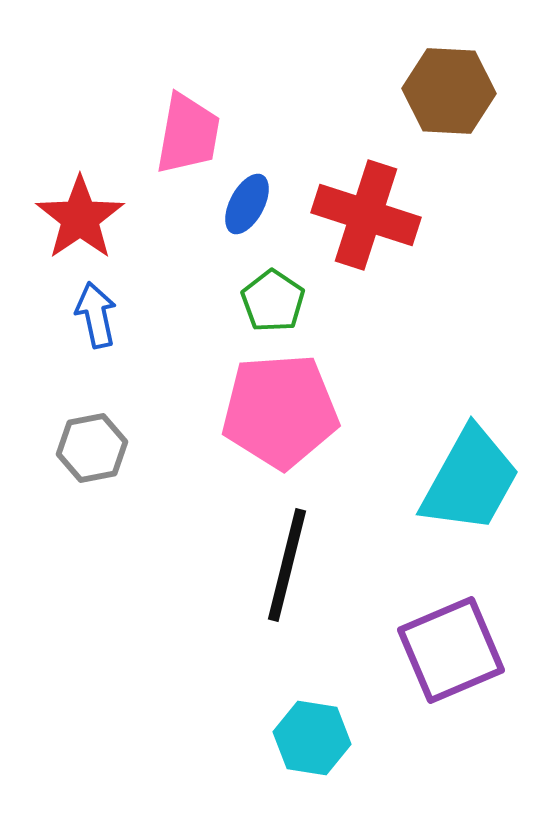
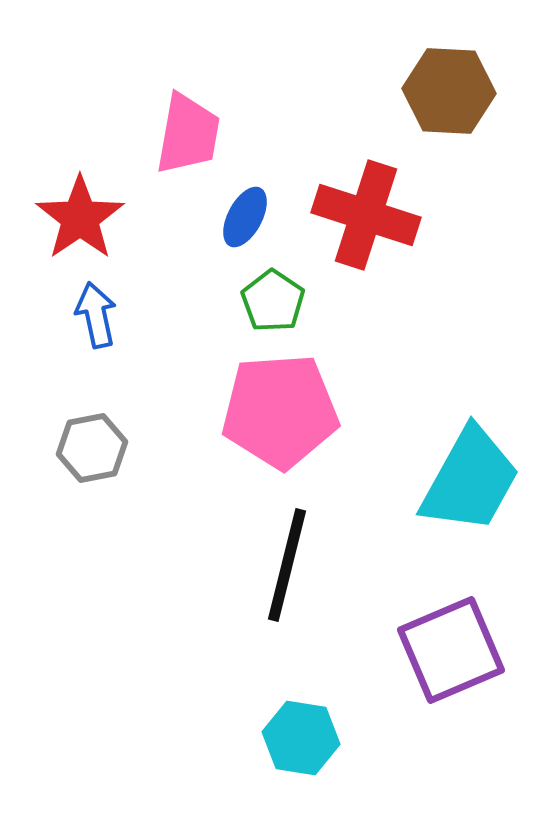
blue ellipse: moved 2 px left, 13 px down
cyan hexagon: moved 11 px left
